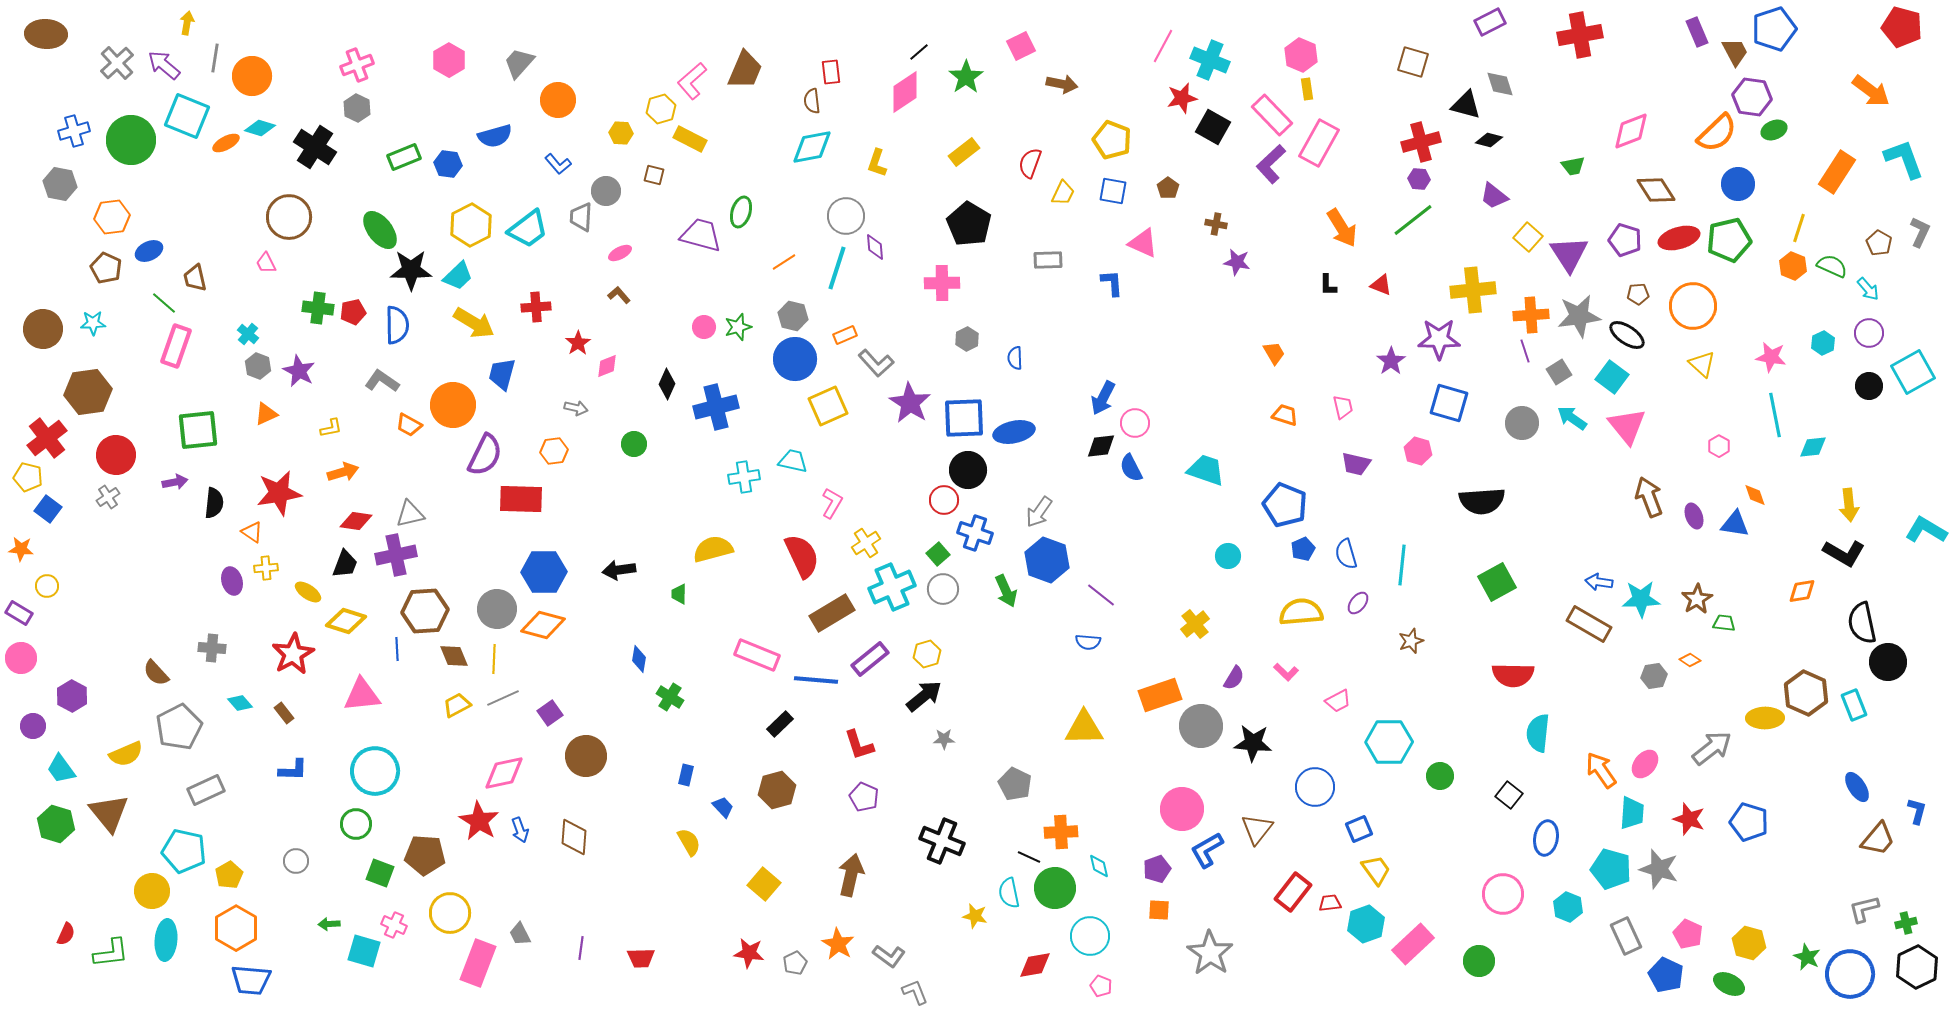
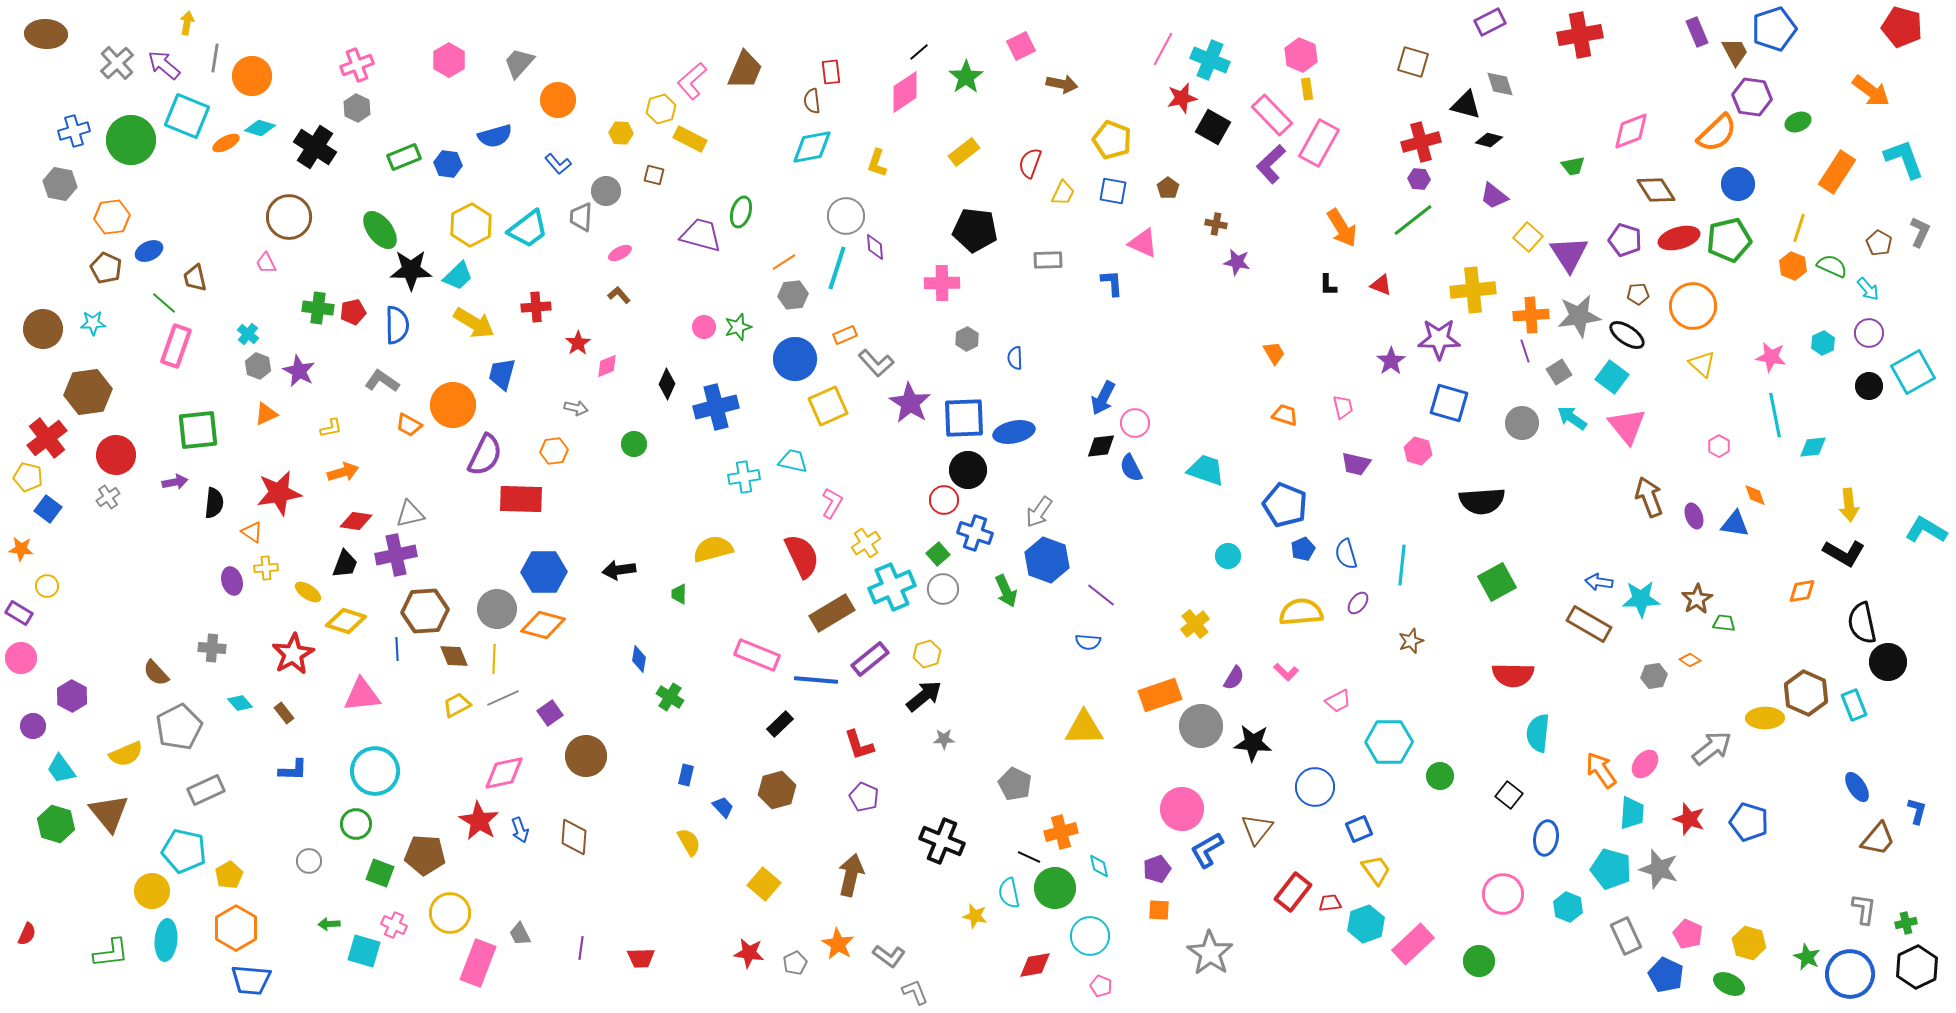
pink line at (1163, 46): moved 3 px down
green ellipse at (1774, 130): moved 24 px right, 8 px up
black pentagon at (969, 224): moved 6 px right, 6 px down; rotated 24 degrees counterclockwise
gray hexagon at (793, 316): moved 21 px up; rotated 20 degrees counterclockwise
orange cross at (1061, 832): rotated 12 degrees counterclockwise
gray circle at (296, 861): moved 13 px right
gray L-shape at (1864, 909): rotated 112 degrees clockwise
red semicircle at (66, 934): moved 39 px left
